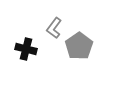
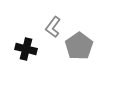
gray L-shape: moved 1 px left, 1 px up
